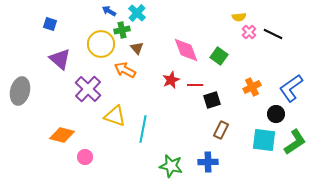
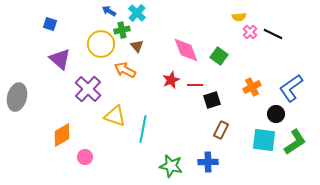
pink cross: moved 1 px right
brown triangle: moved 2 px up
gray ellipse: moved 3 px left, 6 px down
orange diamond: rotated 45 degrees counterclockwise
